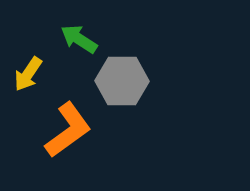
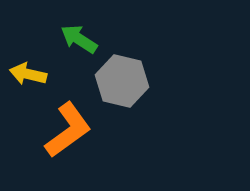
yellow arrow: rotated 69 degrees clockwise
gray hexagon: rotated 12 degrees clockwise
